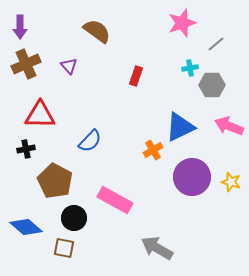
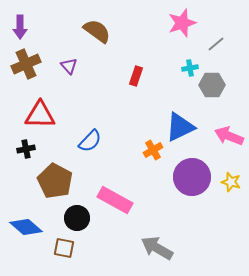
pink arrow: moved 10 px down
black circle: moved 3 px right
